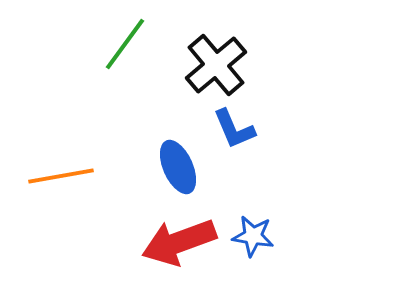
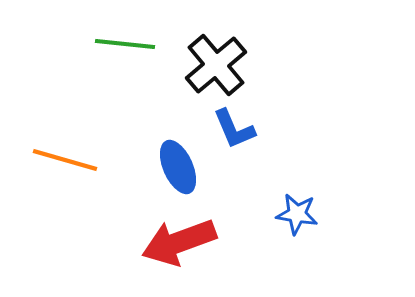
green line: rotated 60 degrees clockwise
orange line: moved 4 px right, 16 px up; rotated 26 degrees clockwise
blue star: moved 44 px right, 22 px up
